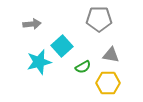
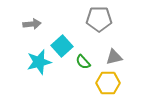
gray triangle: moved 3 px right, 2 px down; rotated 24 degrees counterclockwise
green semicircle: moved 5 px up; rotated 77 degrees clockwise
